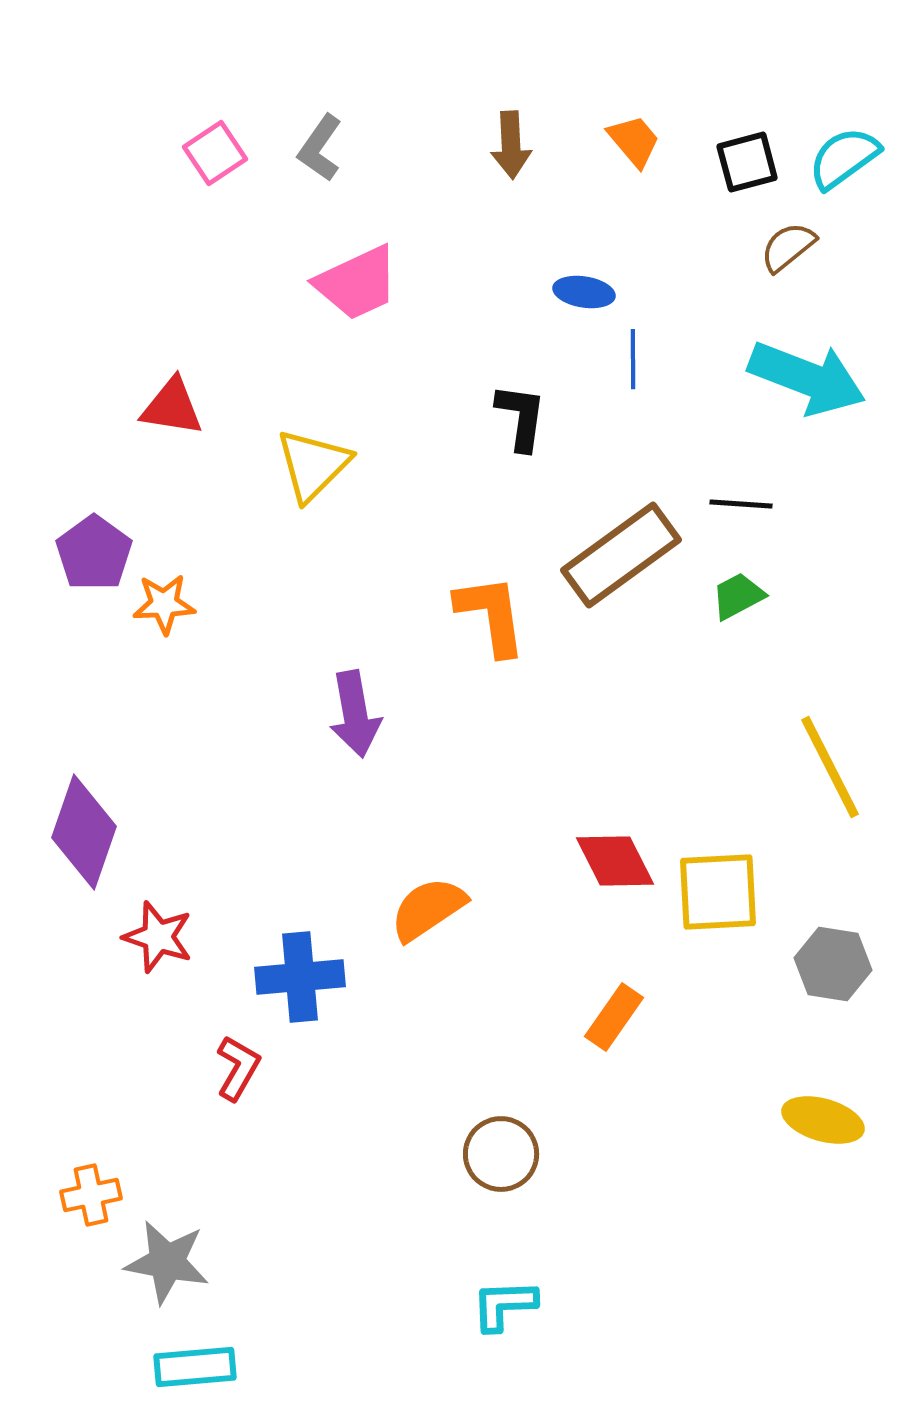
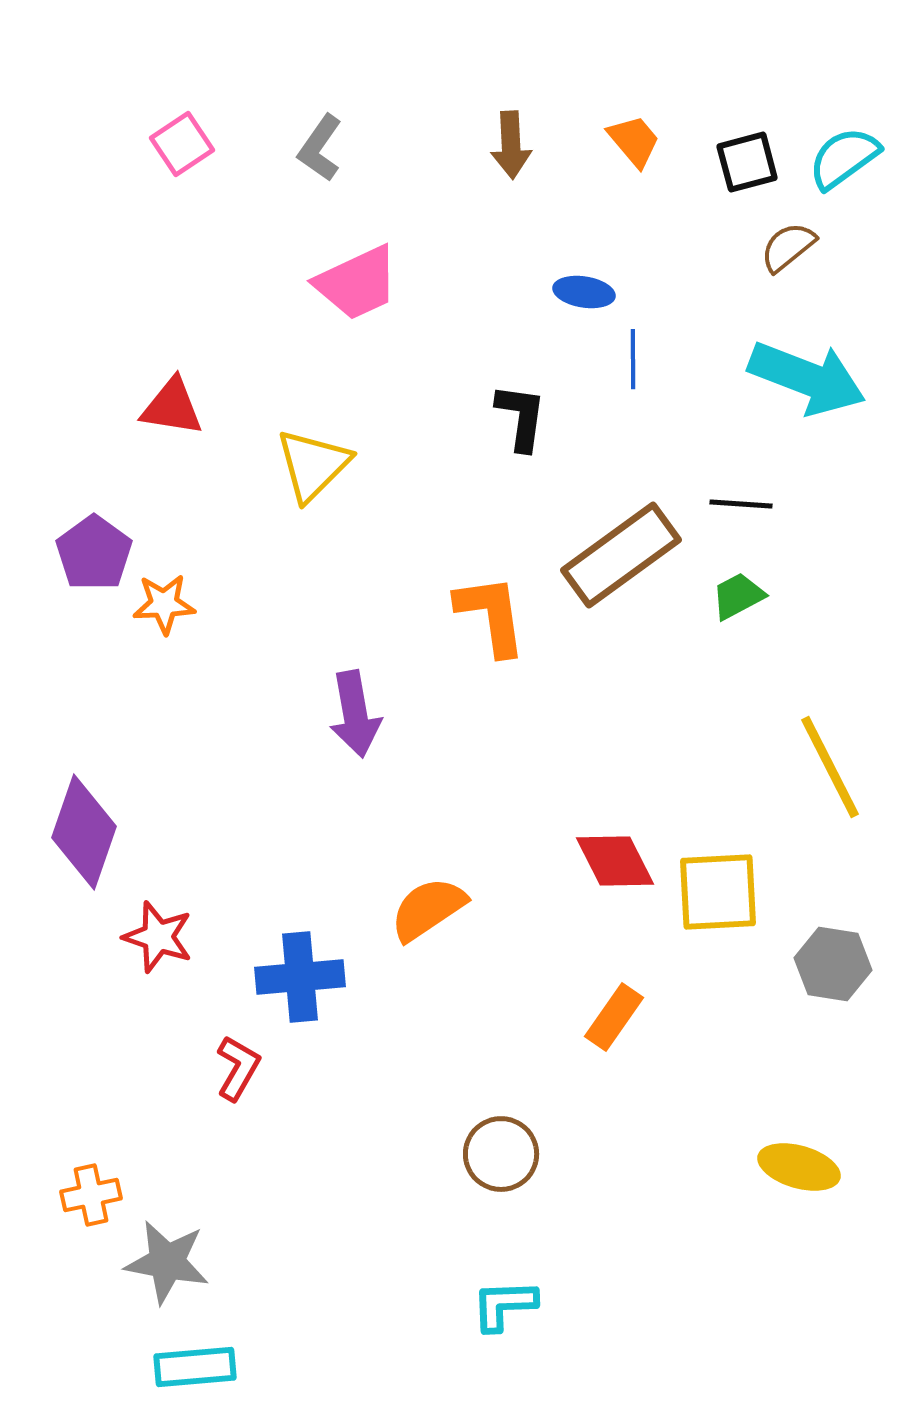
pink square: moved 33 px left, 9 px up
yellow ellipse: moved 24 px left, 47 px down
